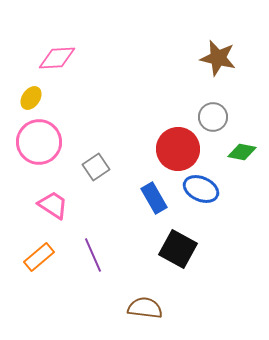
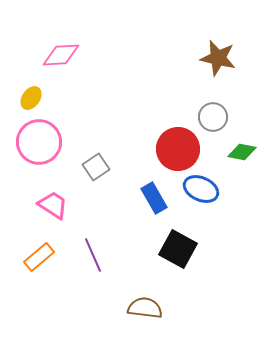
pink diamond: moved 4 px right, 3 px up
